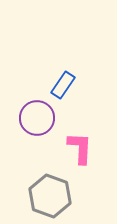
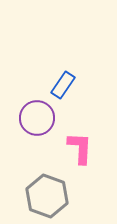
gray hexagon: moved 3 px left
